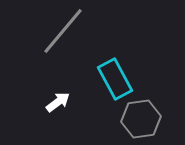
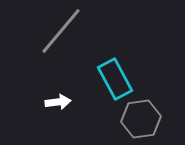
gray line: moved 2 px left
white arrow: rotated 30 degrees clockwise
